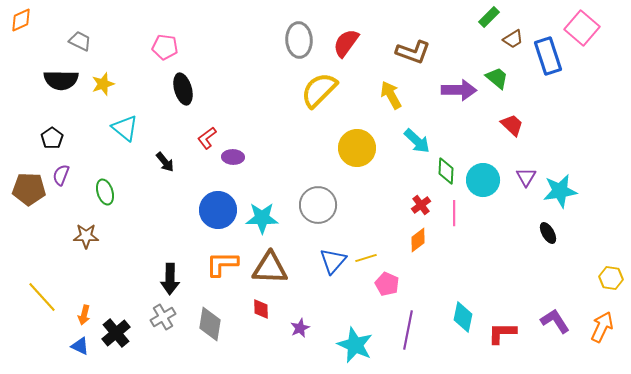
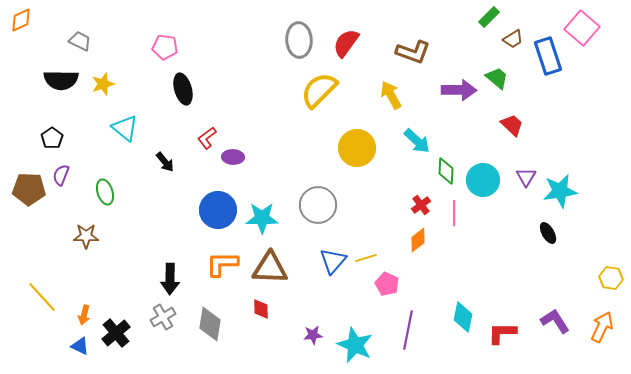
purple star at (300, 328): moved 13 px right, 7 px down; rotated 18 degrees clockwise
